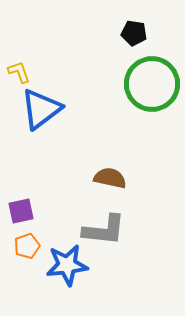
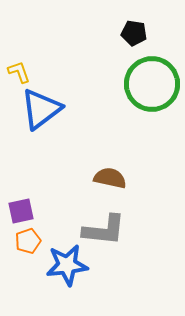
orange pentagon: moved 1 px right, 5 px up
